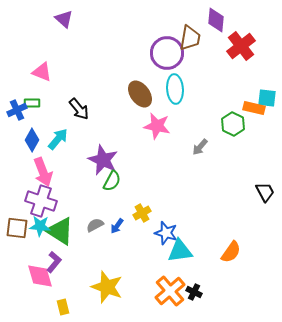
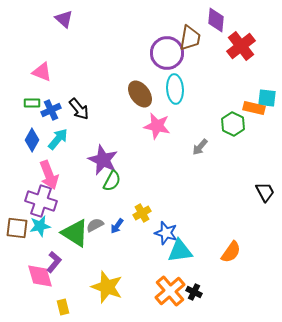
blue cross: moved 34 px right
pink arrow: moved 6 px right, 3 px down
cyan star: rotated 15 degrees counterclockwise
green triangle: moved 15 px right, 2 px down
